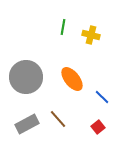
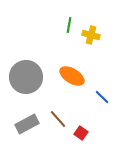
green line: moved 6 px right, 2 px up
orange ellipse: moved 3 px up; rotated 20 degrees counterclockwise
red square: moved 17 px left, 6 px down; rotated 16 degrees counterclockwise
